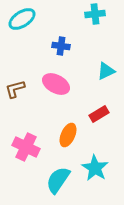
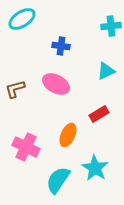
cyan cross: moved 16 px right, 12 px down
